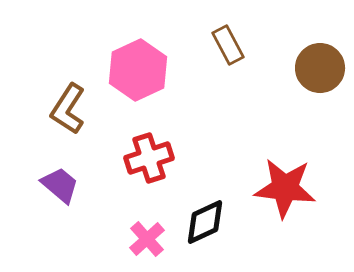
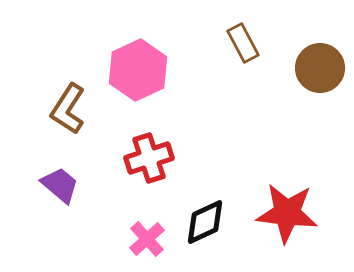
brown rectangle: moved 15 px right, 2 px up
red star: moved 2 px right, 25 px down
